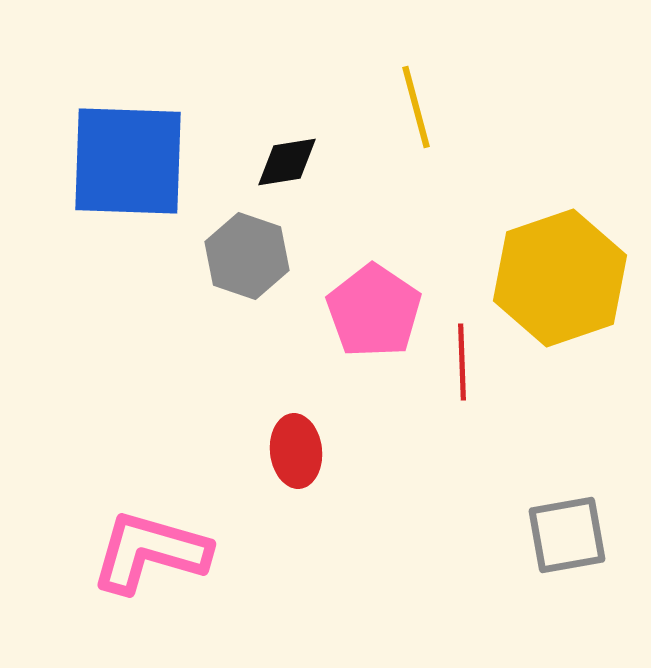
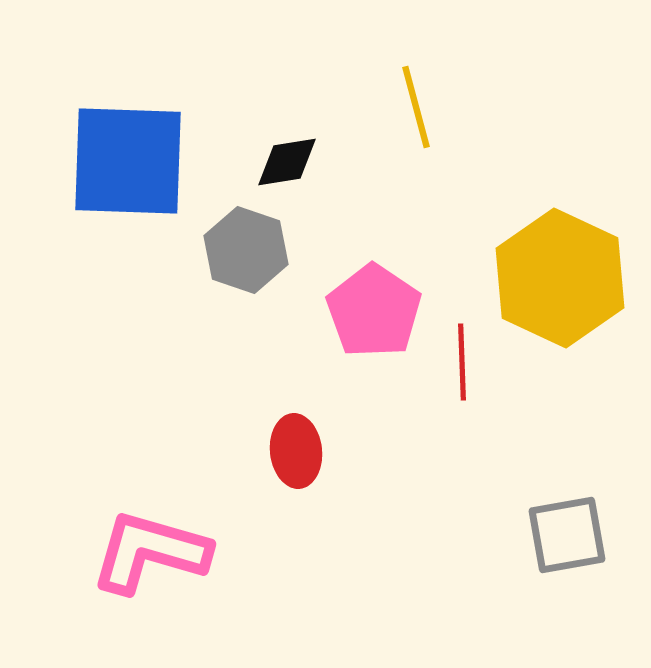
gray hexagon: moved 1 px left, 6 px up
yellow hexagon: rotated 16 degrees counterclockwise
